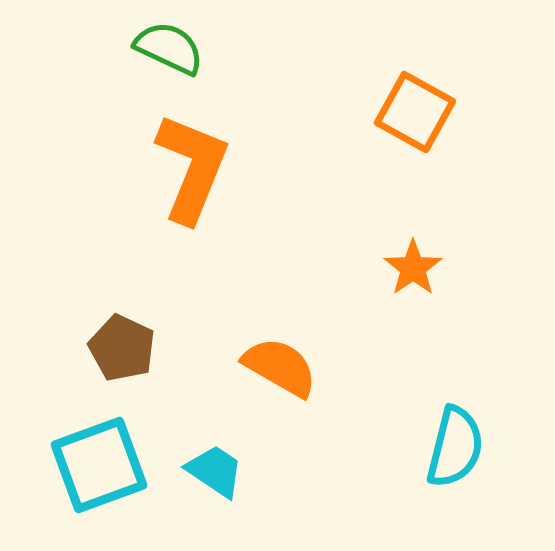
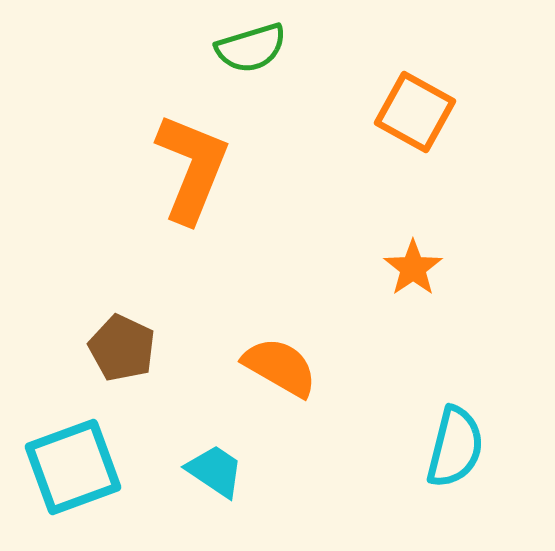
green semicircle: moved 82 px right; rotated 138 degrees clockwise
cyan square: moved 26 px left, 2 px down
